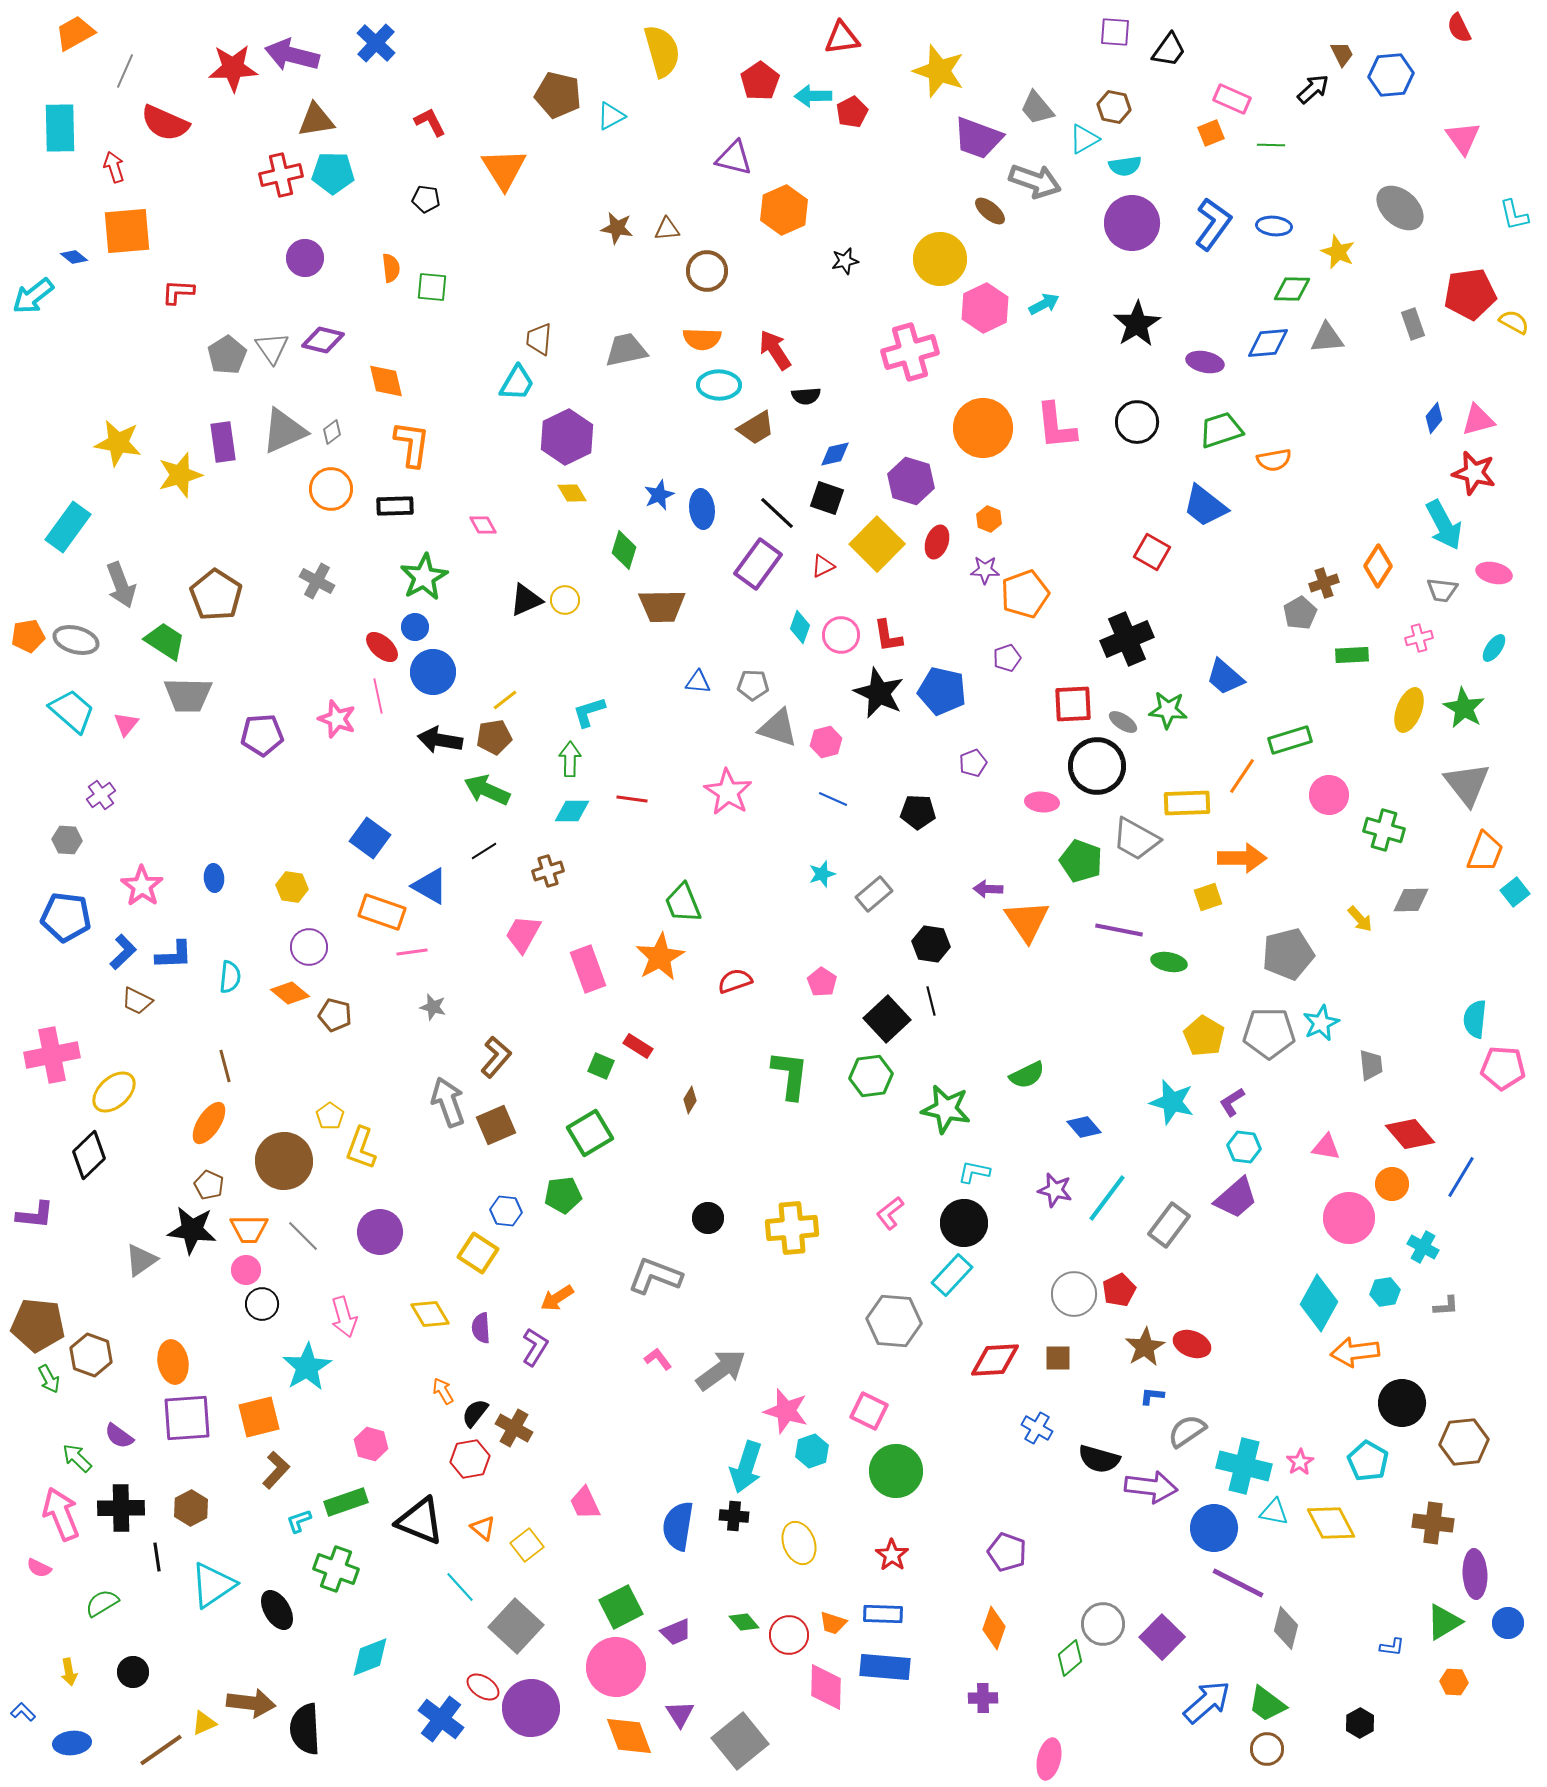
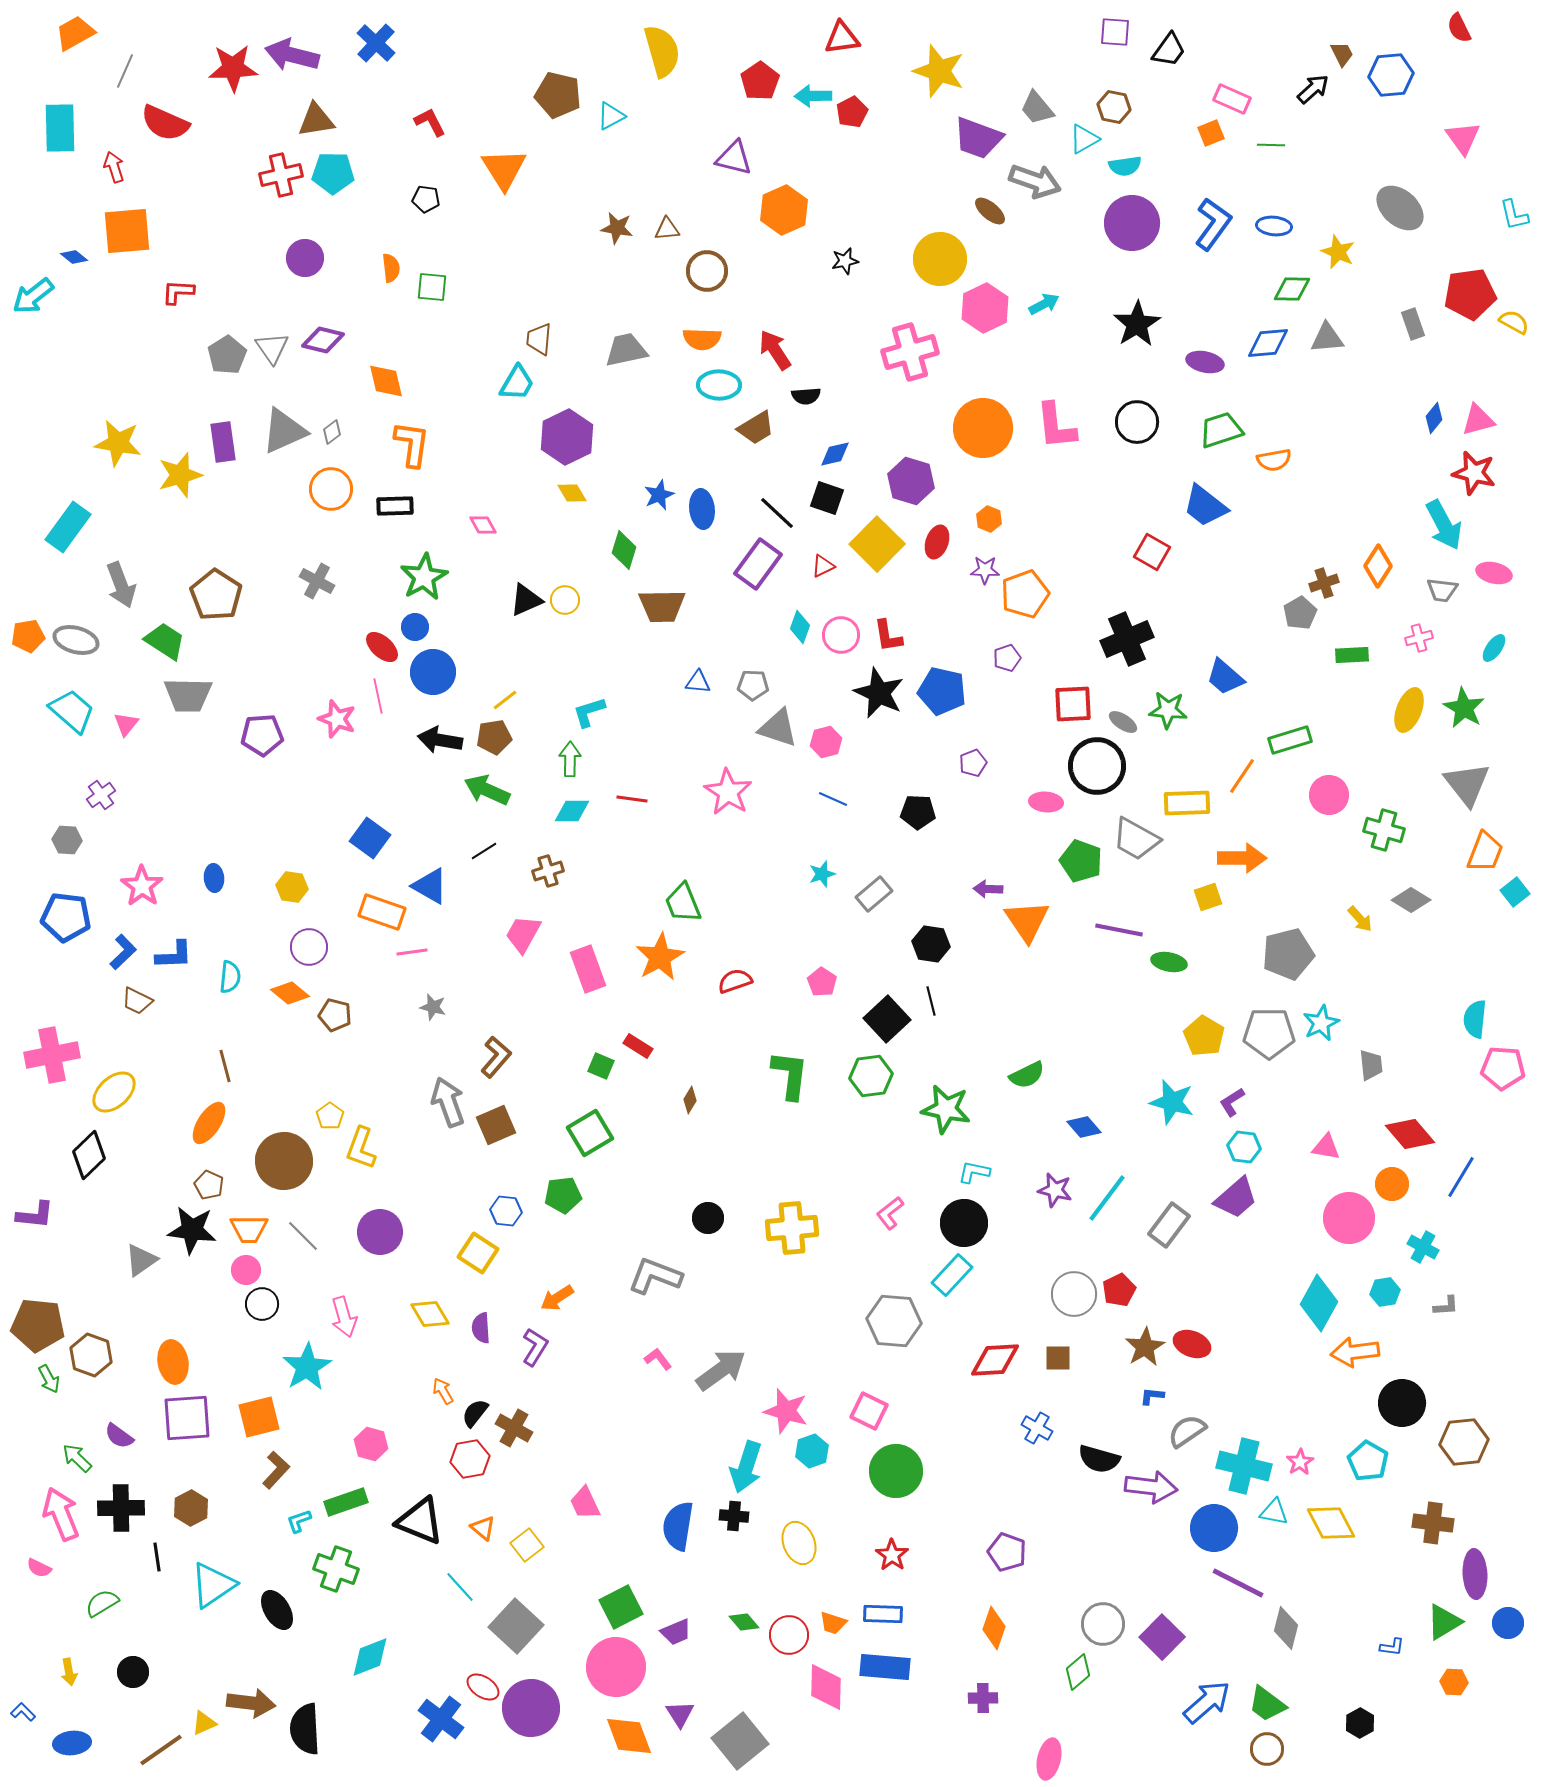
pink ellipse at (1042, 802): moved 4 px right
gray diamond at (1411, 900): rotated 33 degrees clockwise
green diamond at (1070, 1658): moved 8 px right, 14 px down
